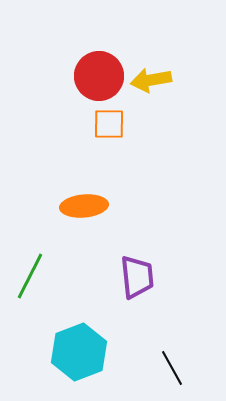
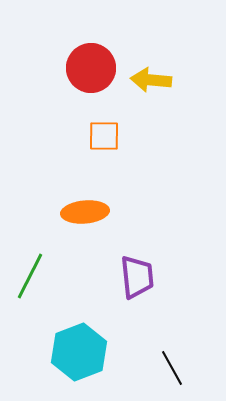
red circle: moved 8 px left, 8 px up
yellow arrow: rotated 15 degrees clockwise
orange square: moved 5 px left, 12 px down
orange ellipse: moved 1 px right, 6 px down
